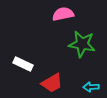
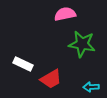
pink semicircle: moved 2 px right
red trapezoid: moved 1 px left, 4 px up
